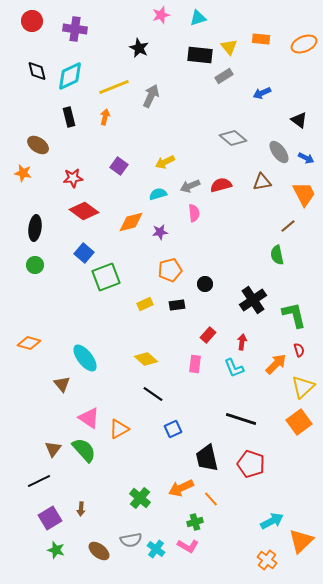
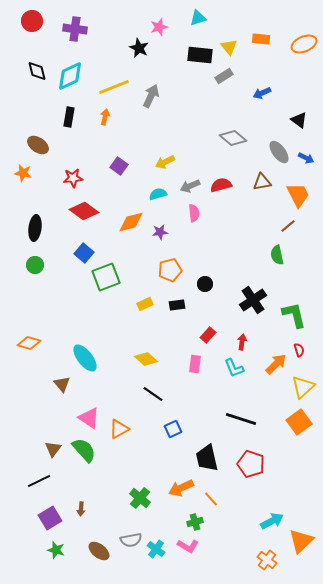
pink star at (161, 15): moved 2 px left, 12 px down
black rectangle at (69, 117): rotated 24 degrees clockwise
orange trapezoid at (304, 194): moved 6 px left, 1 px down
